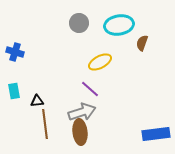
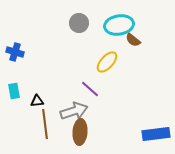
brown semicircle: moved 9 px left, 3 px up; rotated 70 degrees counterclockwise
yellow ellipse: moved 7 px right; rotated 20 degrees counterclockwise
gray arrow: moved 8 px left, 1 px up
brown ellipse: rotated 10 degrees clockwise
